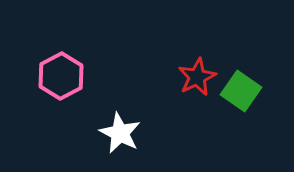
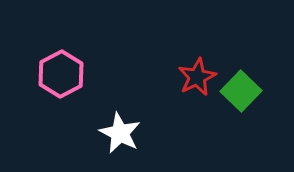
pink hexagon: moved 2 px up
green square: rotated 9 degrees clockwise
